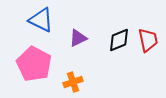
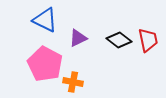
blue triangle: moved 4 px right
black diamond: rotated 60 degrees clockwise
pink pentagon: moved 11 px right
orange cross: rotated 30 degrees clockwise
